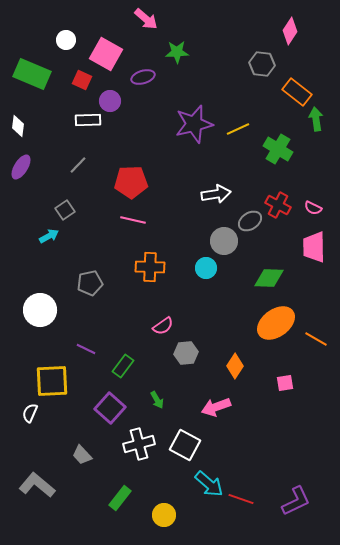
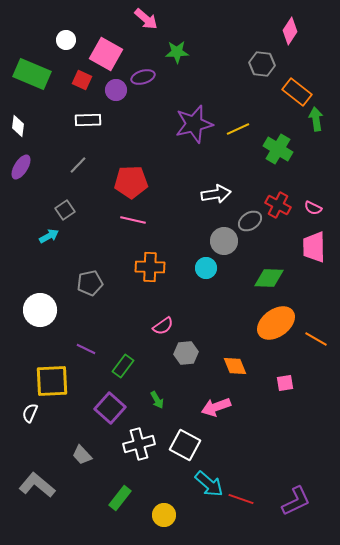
purple circle at (110, 101): moved 6 px right, 11 px up
orange diamond at (235, 366): rotated 55 degrees counterclockwise
